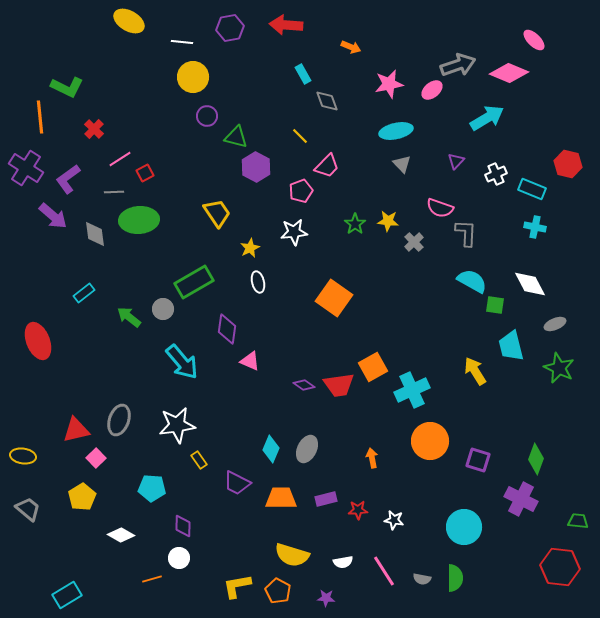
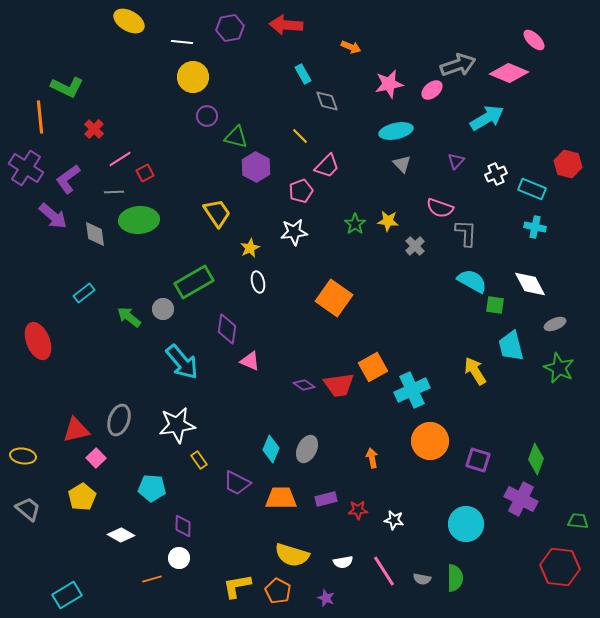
gray cross at (414, 242): moved 1 px right, 4 px down
cyan circle at (464, 527): moved 2 px right, 3 px up
purple star at (326, 598): rotated 18 degrees clockwise
